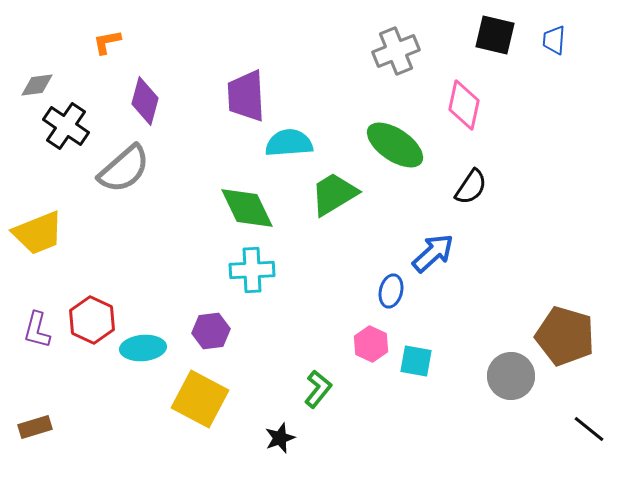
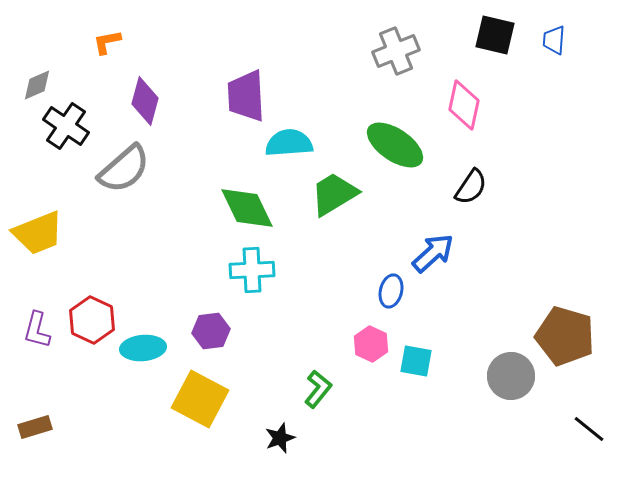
gray diamond: rotated 16 degrees counterclockwise
